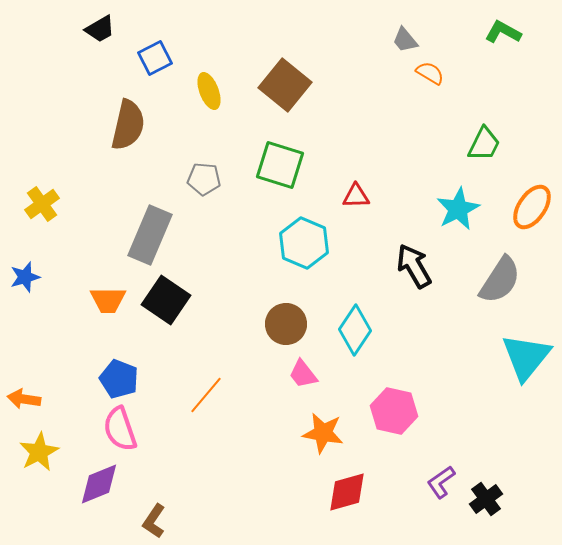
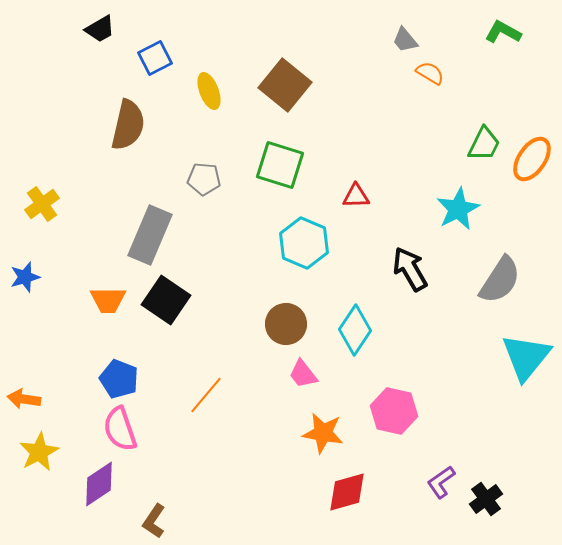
orange ellipse: moved 48 px up
black arrow: moved 4 px left, 3 px down
purple diamond: rotated 12 degrees counterclockwise
